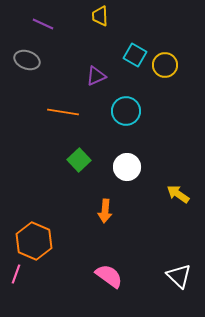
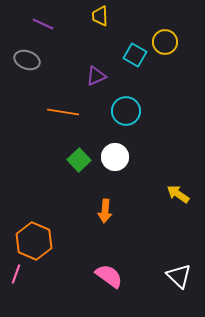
yellow circle: moved 23 px up
white circle: moved 12 px left, 10 px up
